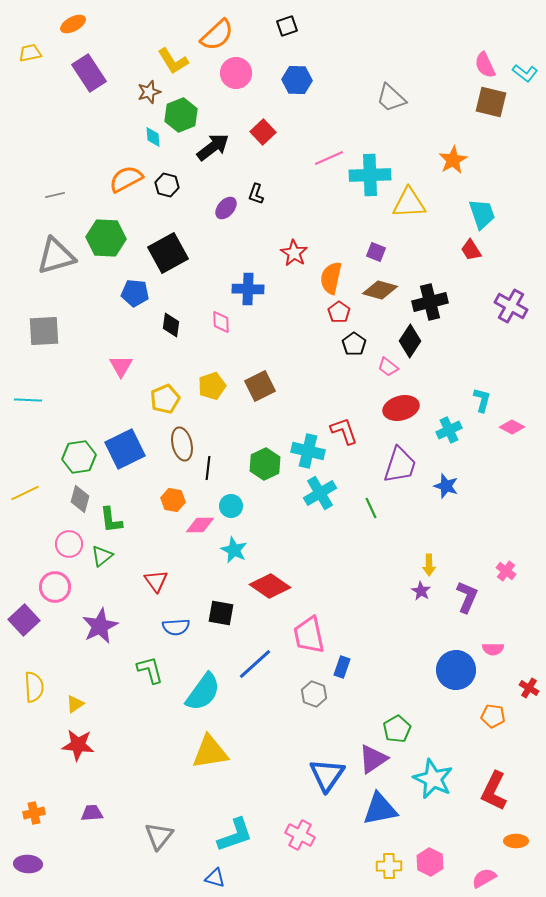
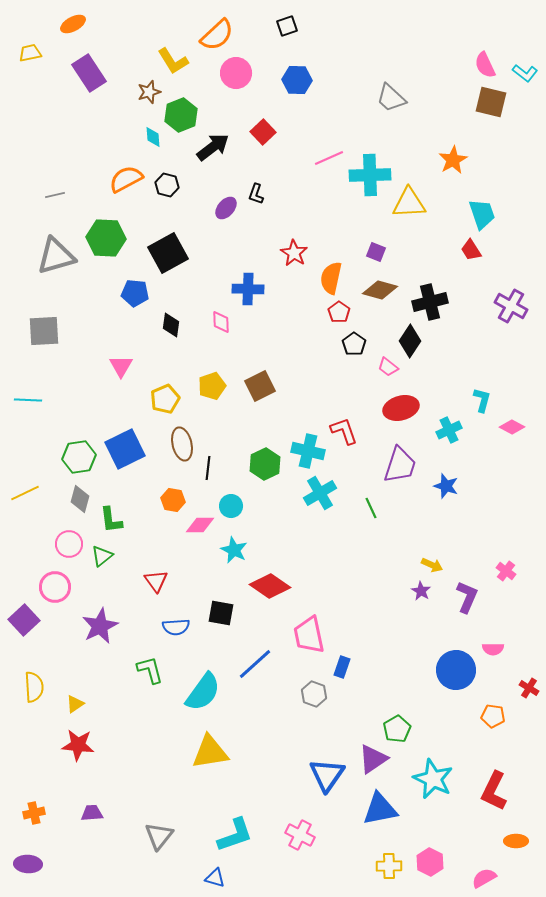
yellow arrow at (429, 565): moved 3 px right; rotated 65 degrees counterclockwise
